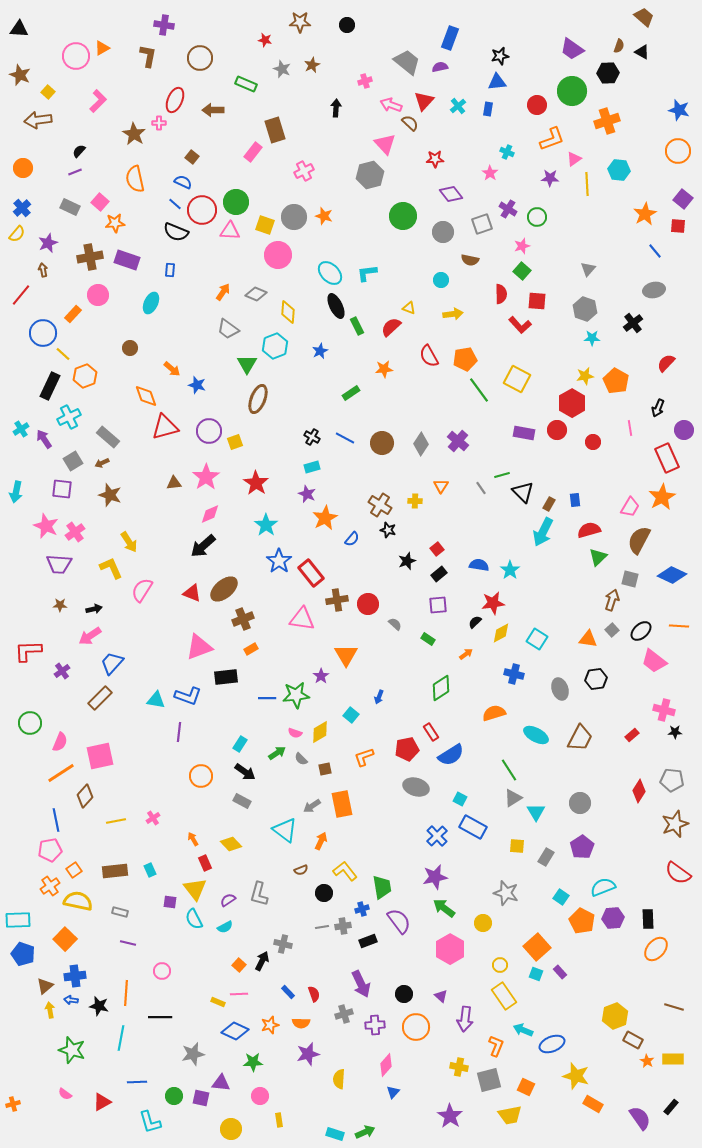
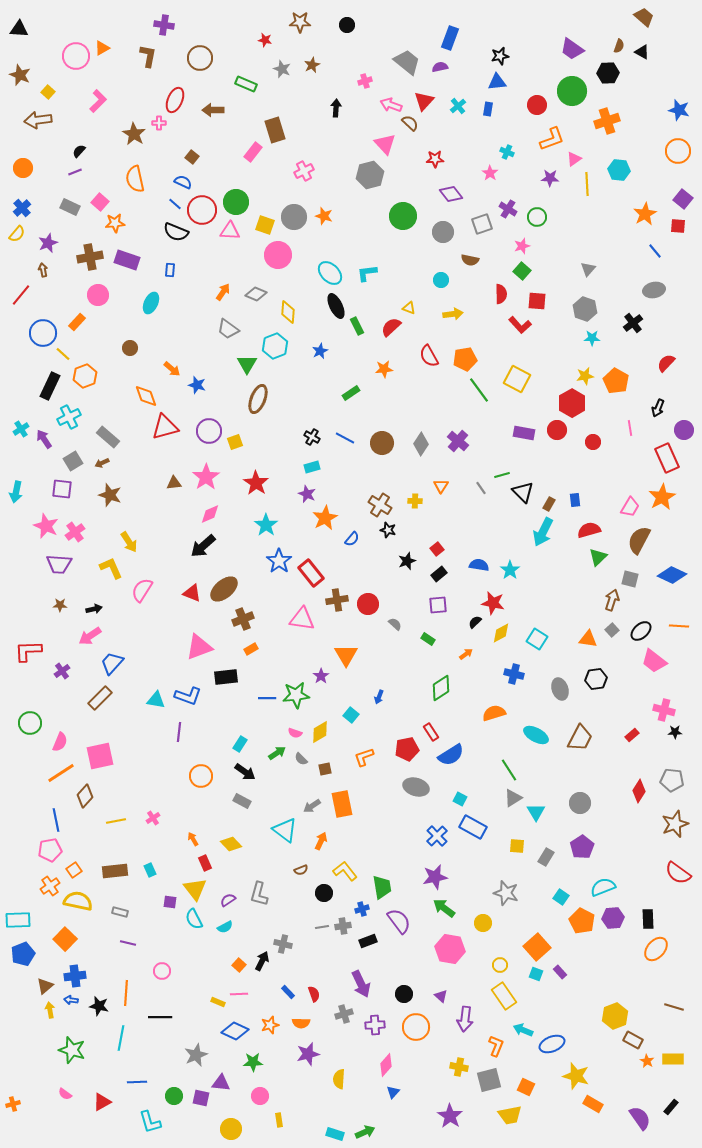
orange rectangle at (73, 314): moved 4 px right, 8 px down
red star at (493, 603): rotated 20 degrees clockwise
pink hexagon at (450, 949): rotated 20 degrees counterclockwise
blue pentagon at (23, 954): rotated 30 degrees clockwise
gray star at (193, 1054): moved 3 px right, 1 px down; rotated 10 degrees counterclockwise
